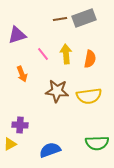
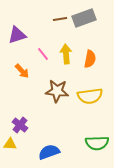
orange arrow: moved 3 px up; rotated 21 degrees counterclockwise
yellow semicircle: moved 1 px right
purple cross: rotated 35 degrees clockwise
yellow triangle: rotated 32 degrees clockwise
blue semicircle: moved 1 px left, 2 px down
